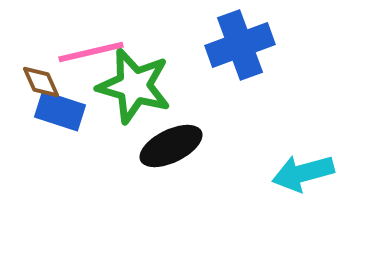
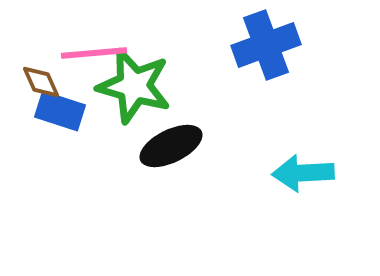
blue cross: moved 26 px right
pink line: moved 3 px right, 1 px down; rotated 8 degrees clockwise
cyan arrow: rotated 12 degrees clockwise
